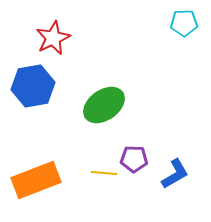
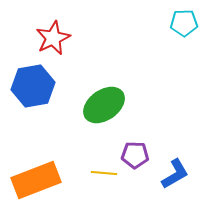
purple pentagon: moved 1 px right, 4 px up
